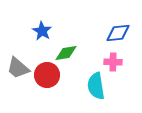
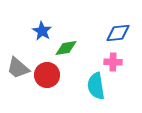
green diamond: moved 5 px up
